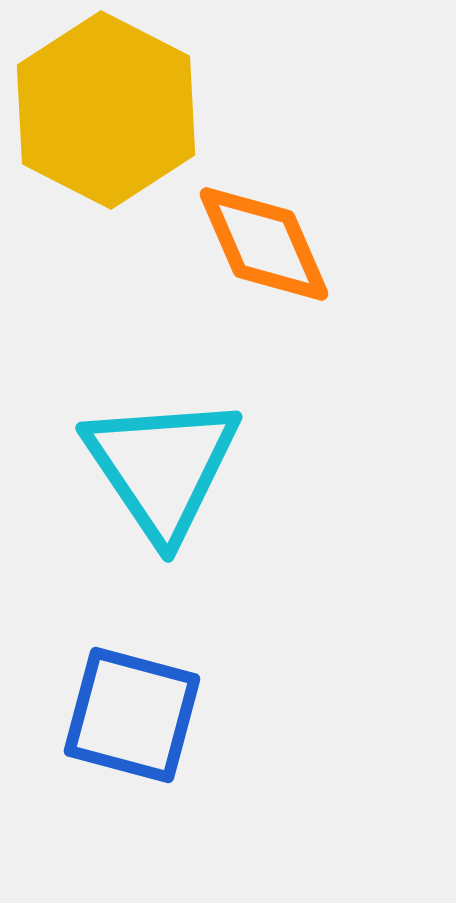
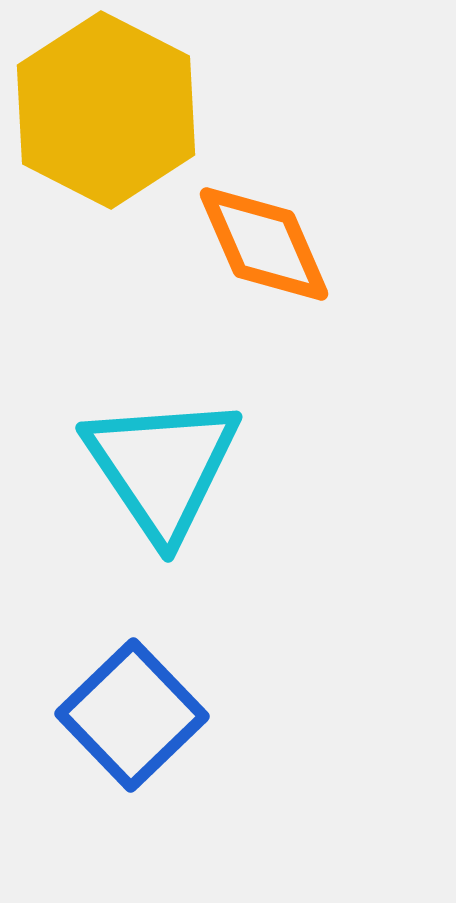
blue square: rotated 31 degrees clockwise
